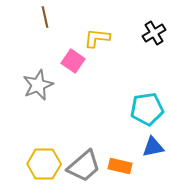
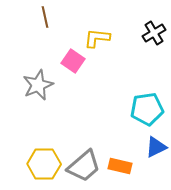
blue triangle: moved 3 px right; rotated 15 degrees counterclockwise
